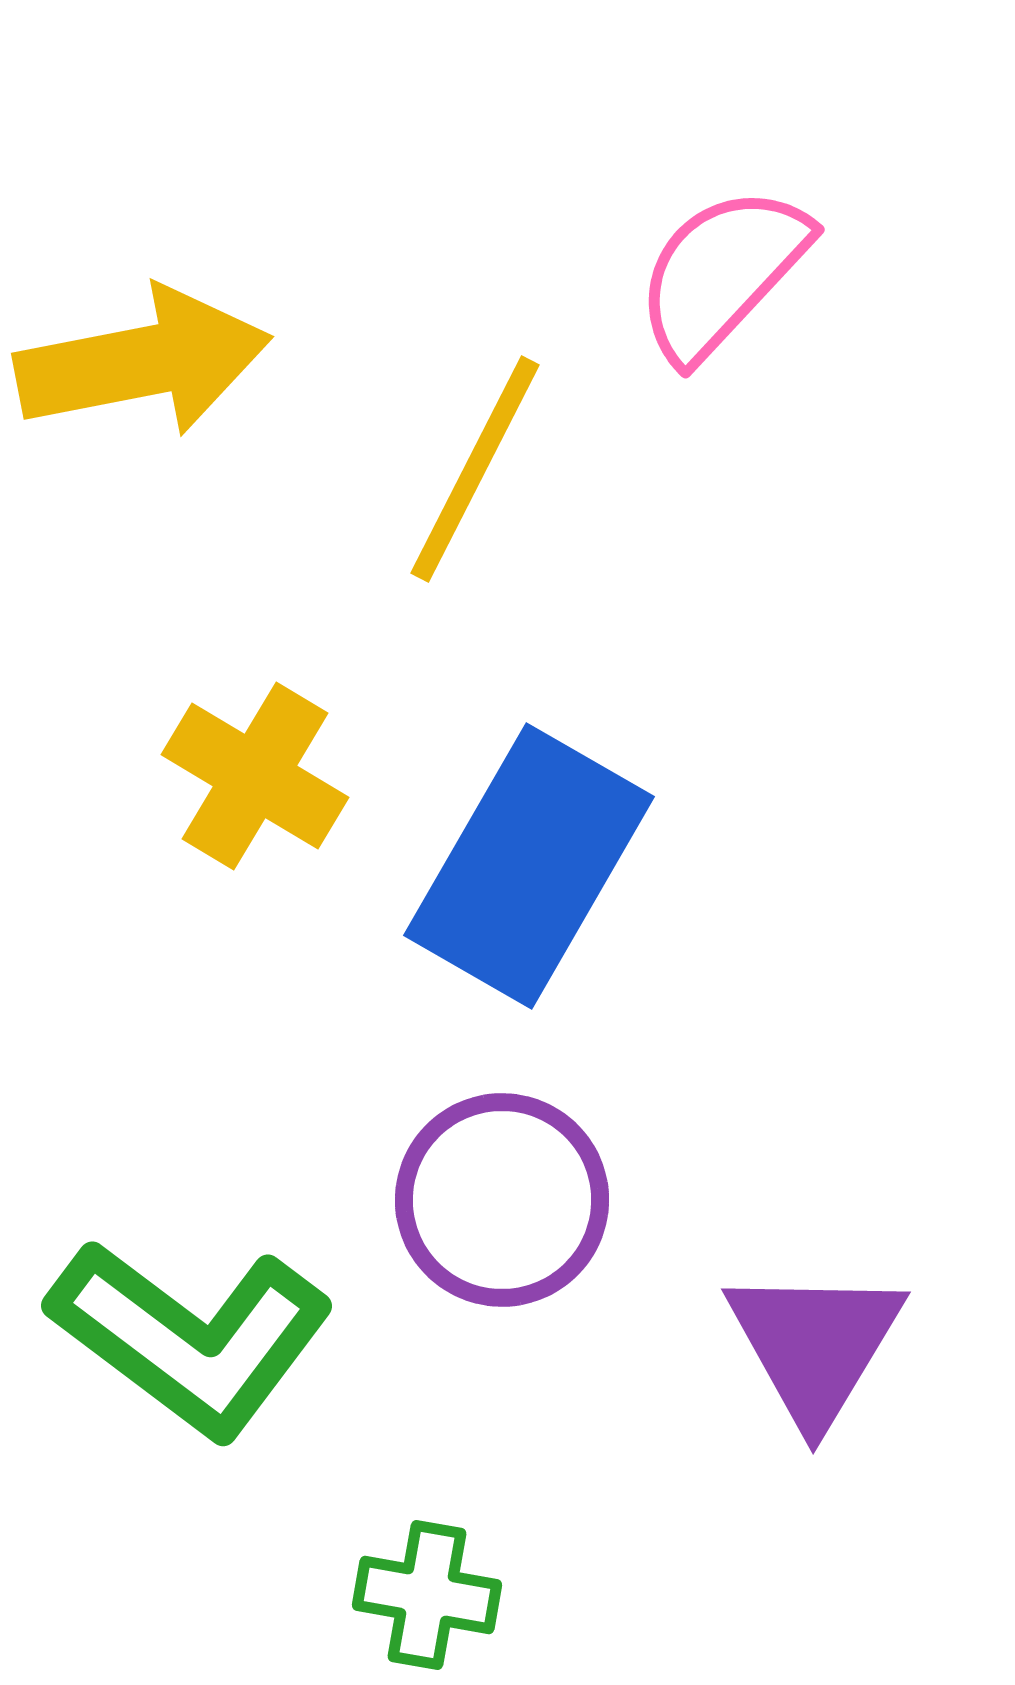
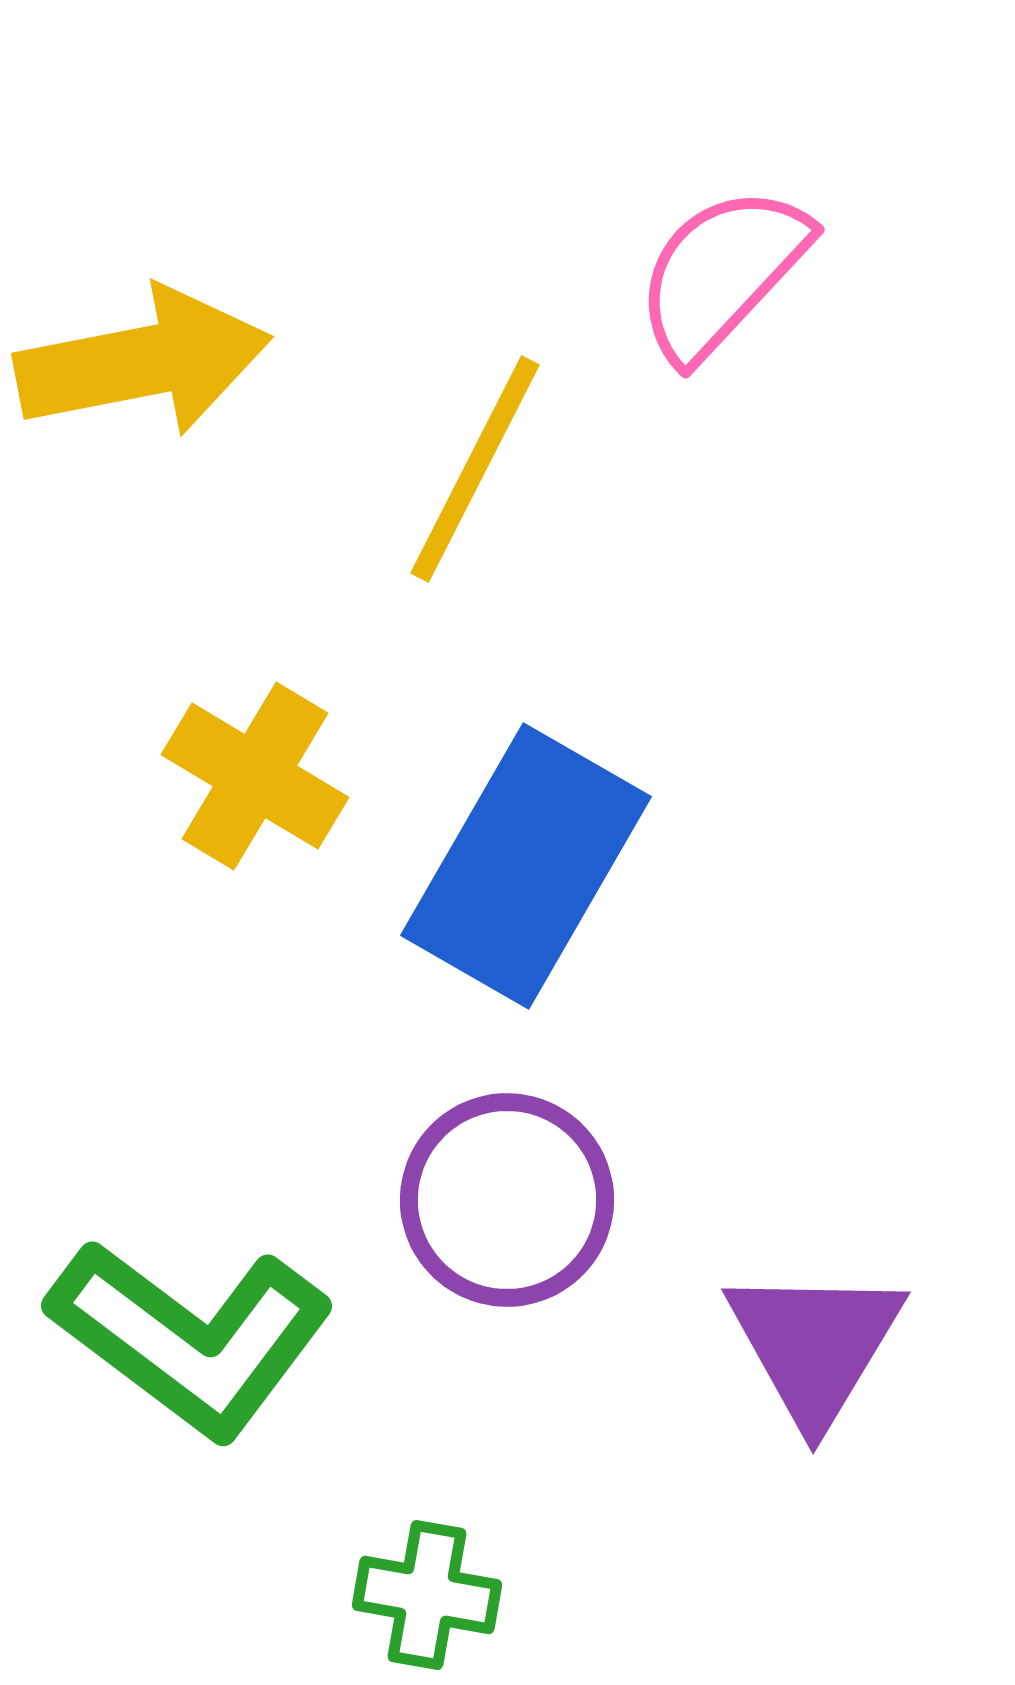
blue rectangle: moved 3 px left
purple circle: moved 5 px right
